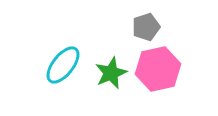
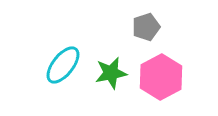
pink hexagon: moved 3 px right, 8 px down; rotated 15 degrees counterclockwise
green star: rotated 12 degrees clockwise
